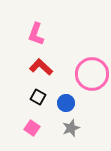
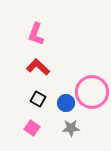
red L-shape: moved 3 px left
pink circle: moved 18 px down
black square: moved 2 px down
gray star: rotated 18 degrees clockwise
